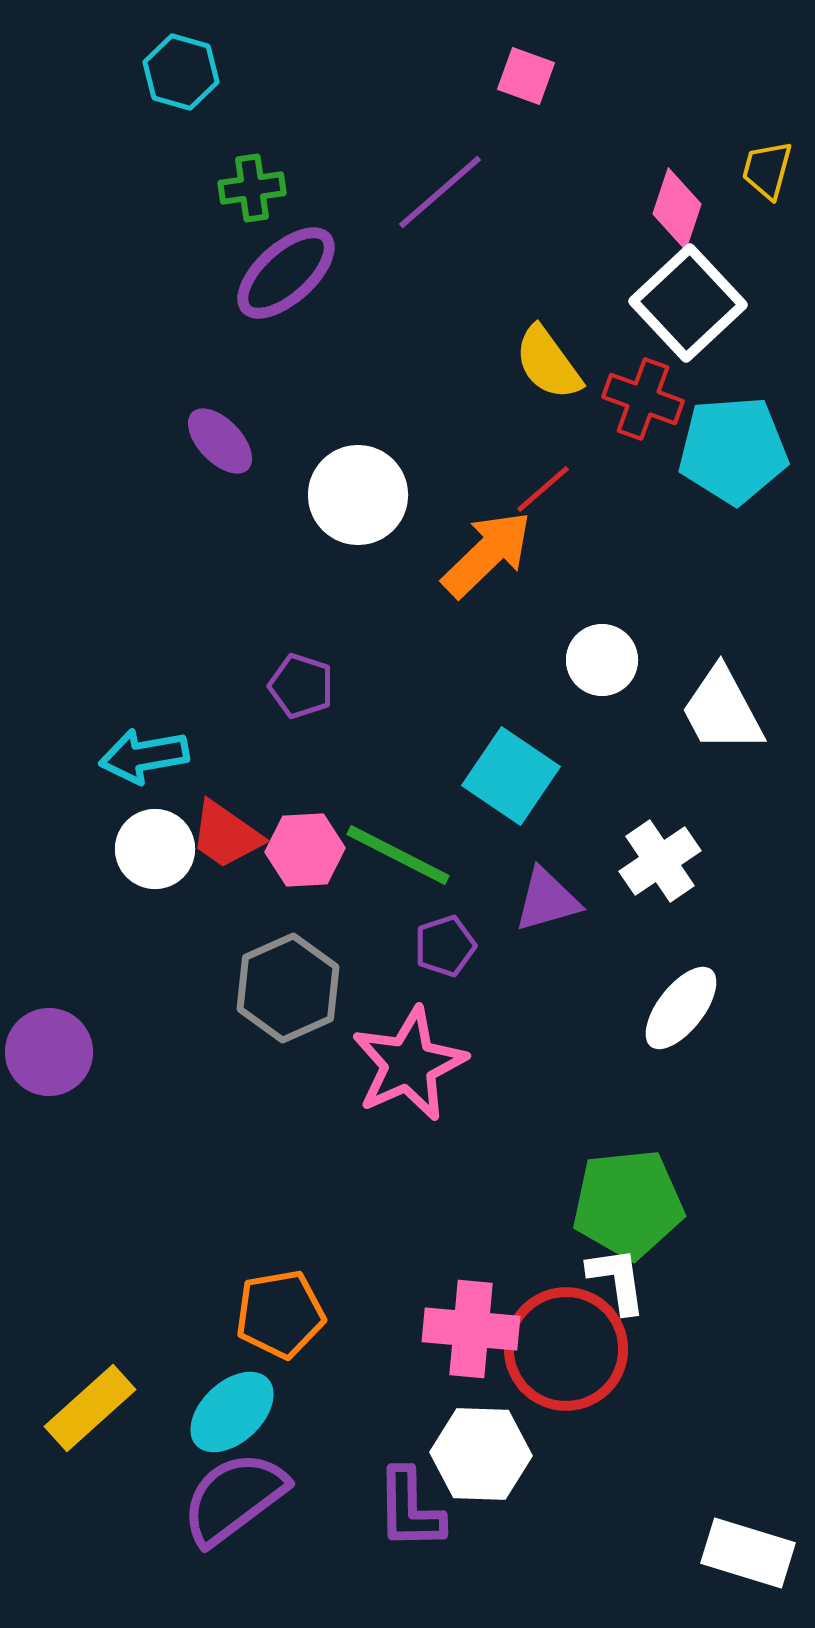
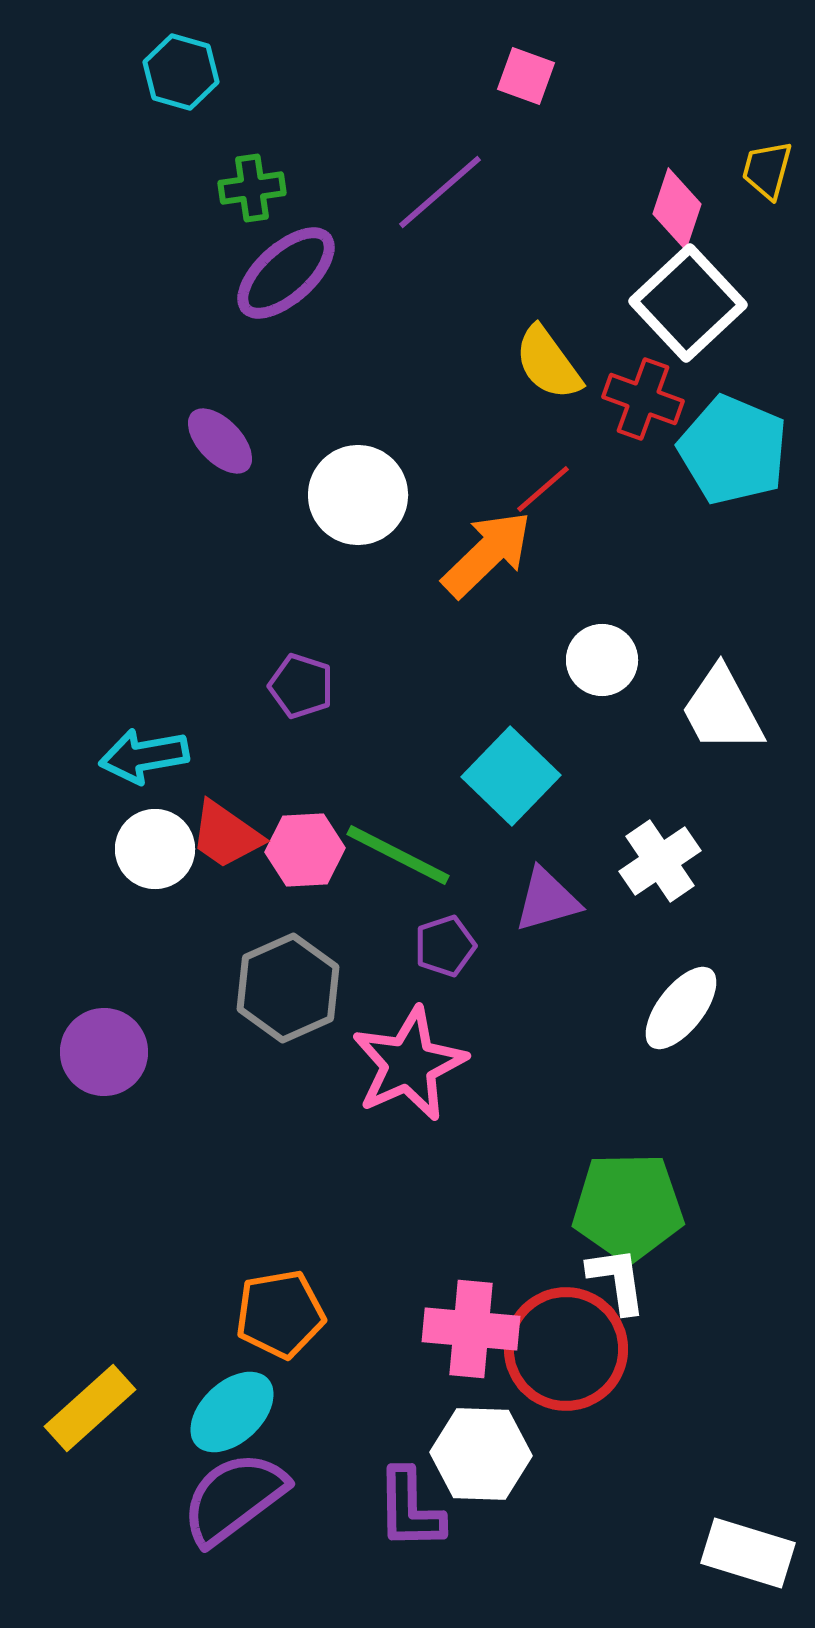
cyan pentagon at (733, 450): rotated 27 degrees clockwise
cyan square at (511, 776): rotated 10 degrees clockwise
purple circle at (49, 1052): moved 55 px right
green pentagon at (628, 1204): moved 3 px down; rotated 5 degrees clockwise
